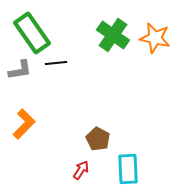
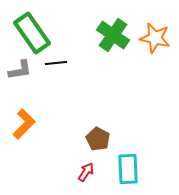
red arrow: moved 5 px right, 2 px down
